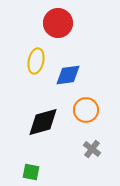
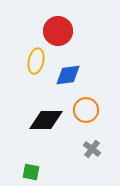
red circle: moved 8 px down
black diamond: moved 3 px right, 2 px up; rotated 16 degrees clockwise
